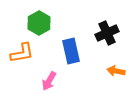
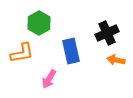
orange arrow: moved 11 px up
pink arrow: moved 2 px up
